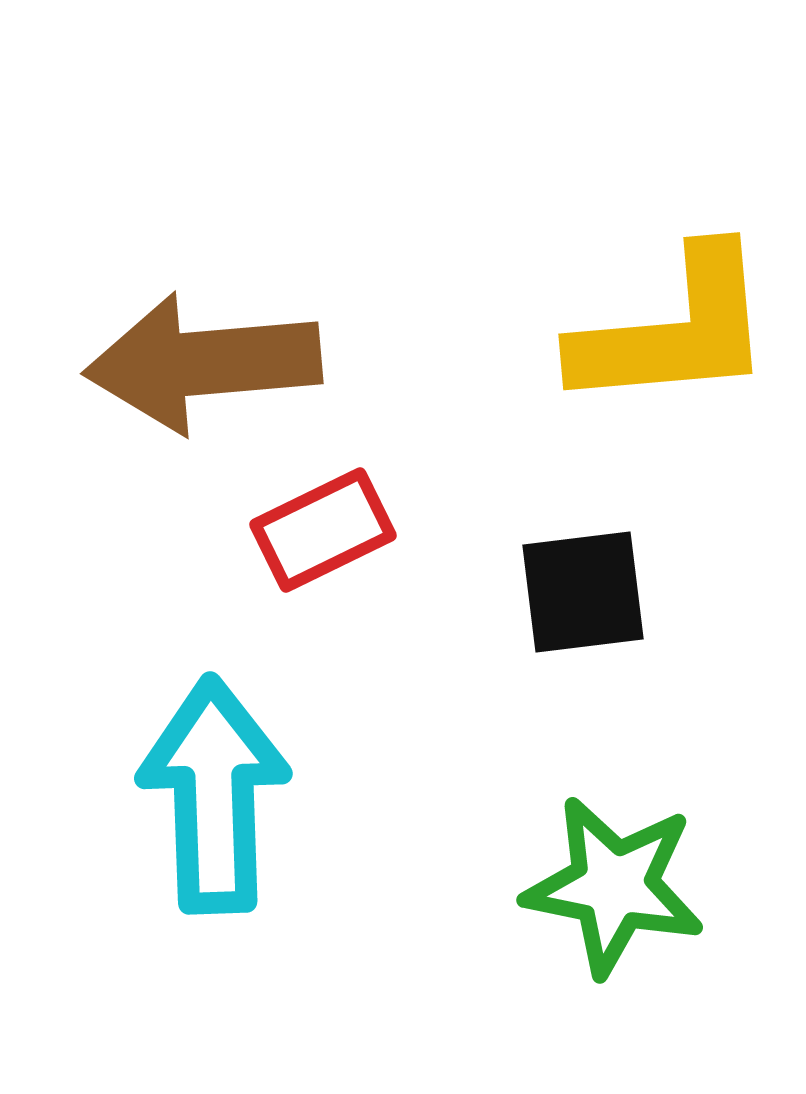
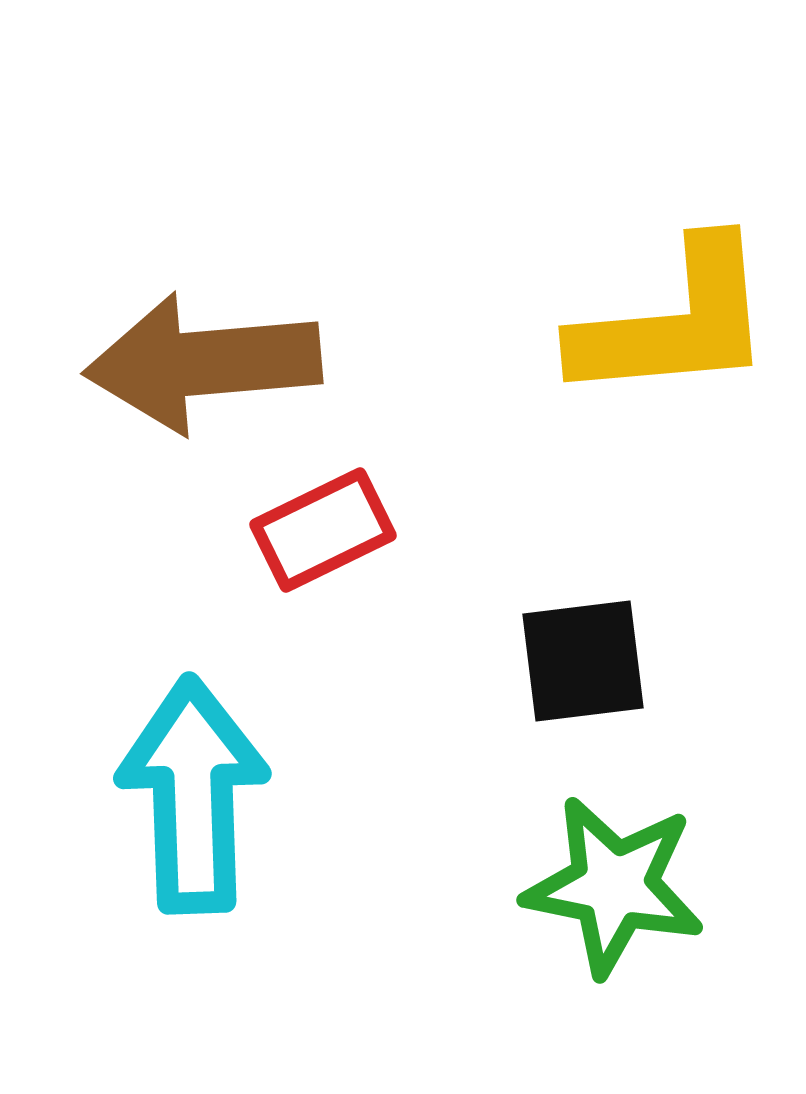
yellow L-shape: moved 8 px up
black square: moved 69 px down
cyan arrow: moved 21 px left
